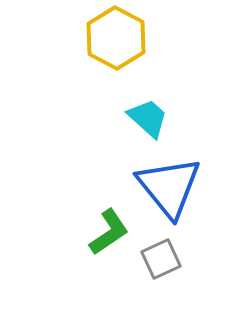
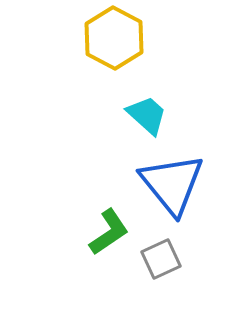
yellow hexagon: moved 2 px left
cyan trapezoid: moved 1 px left, 3 px up
blue triangle: moved 3 px right, 3 px up
